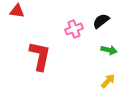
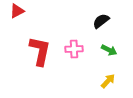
red triangle: rotated 35 degrees counterclockwise
pink cross: moved 20 px down; rotated 18 degrees clockwise
green arrow: rotated 14 degrees clockwise
red L-shape: moved 5 px up
